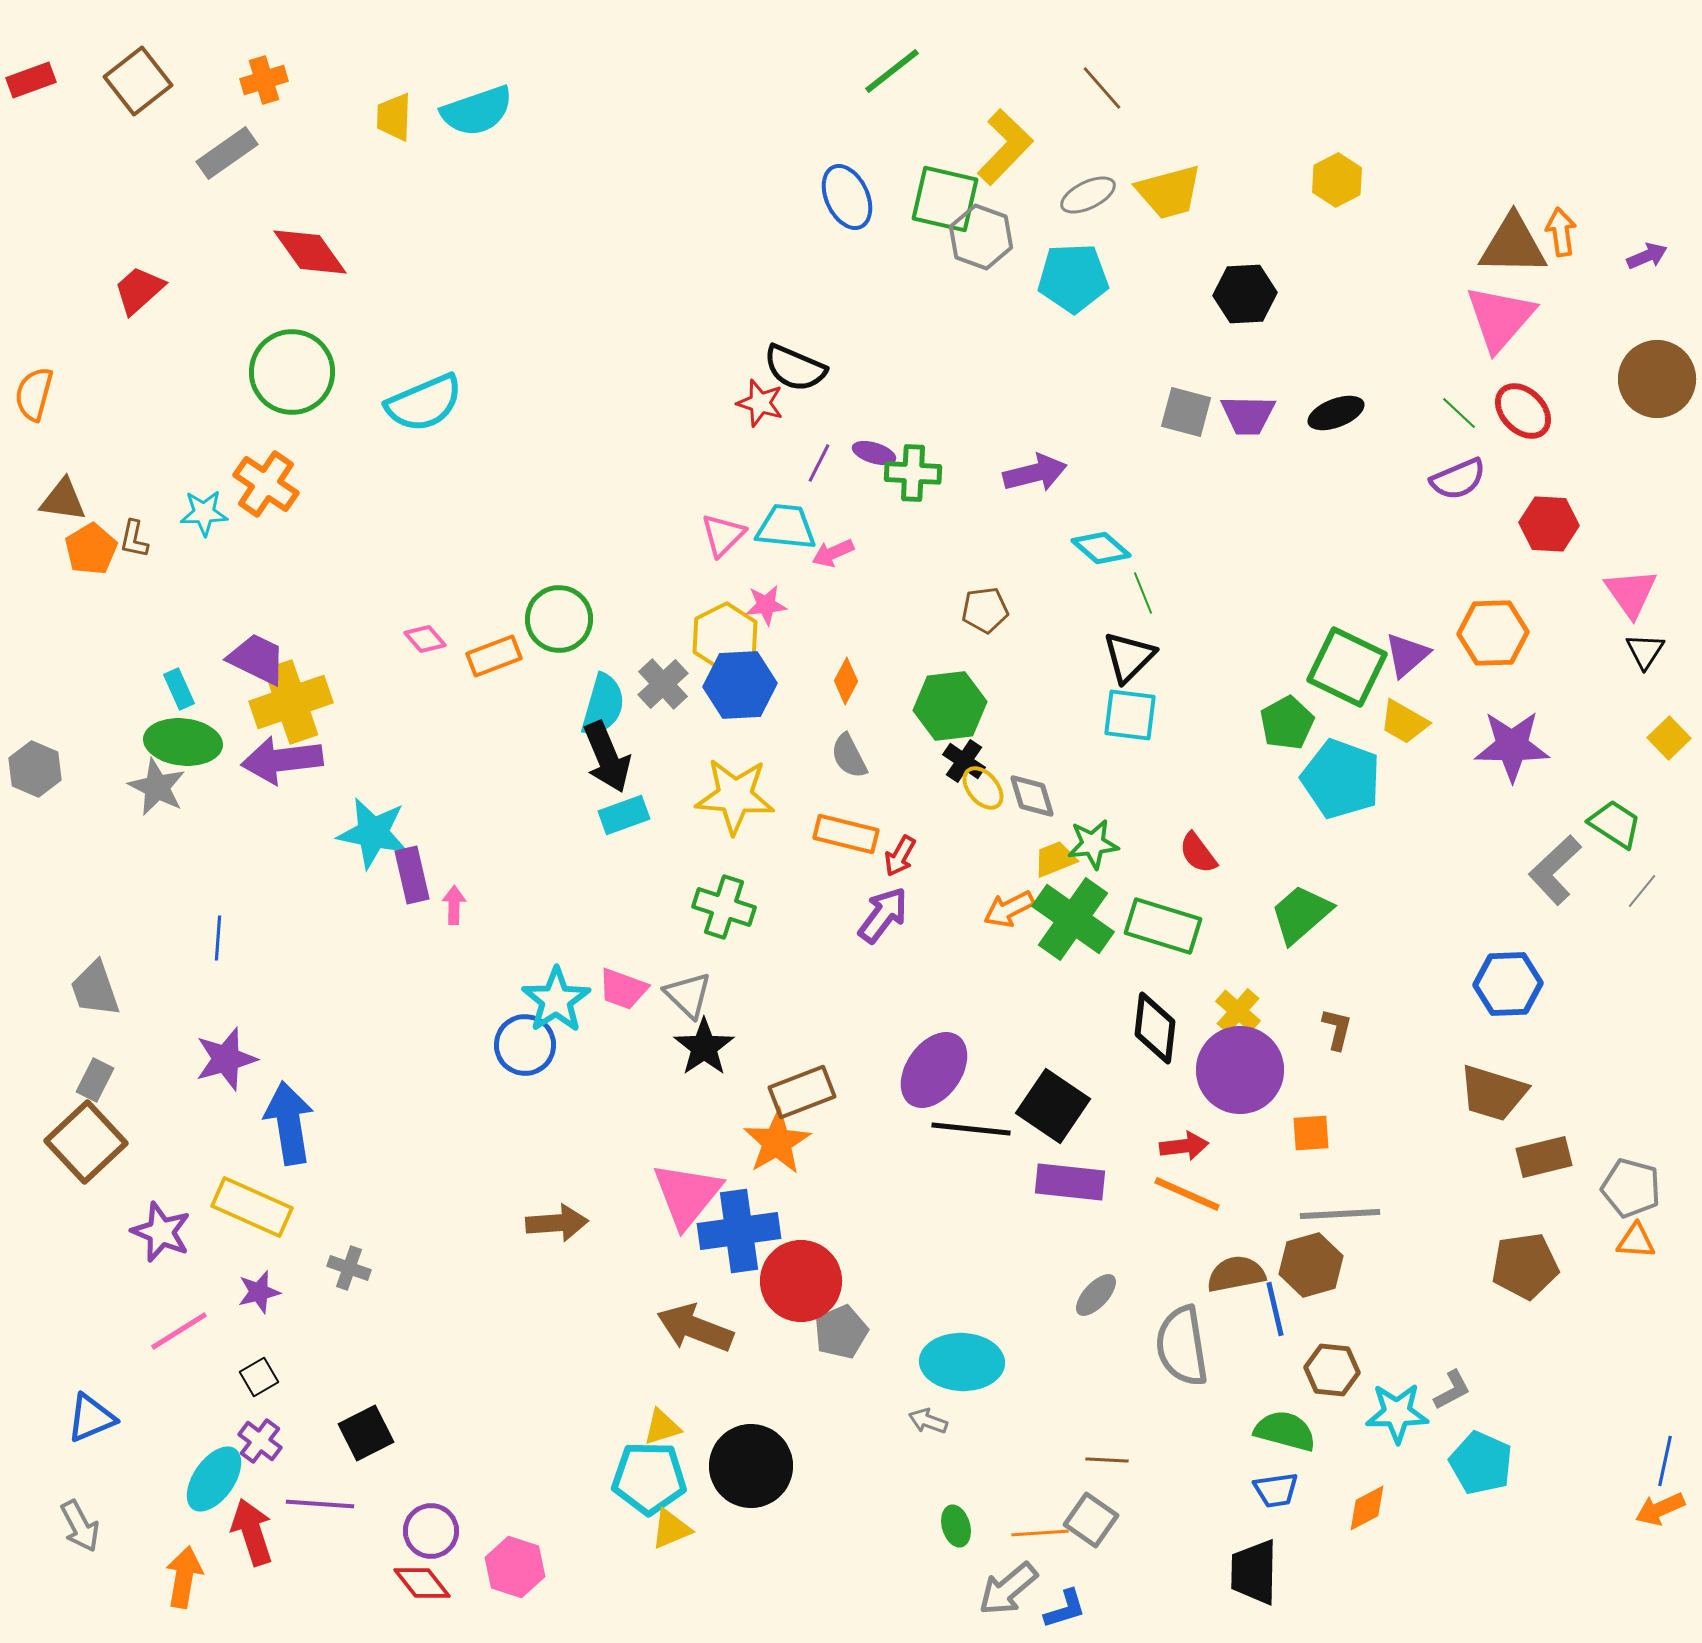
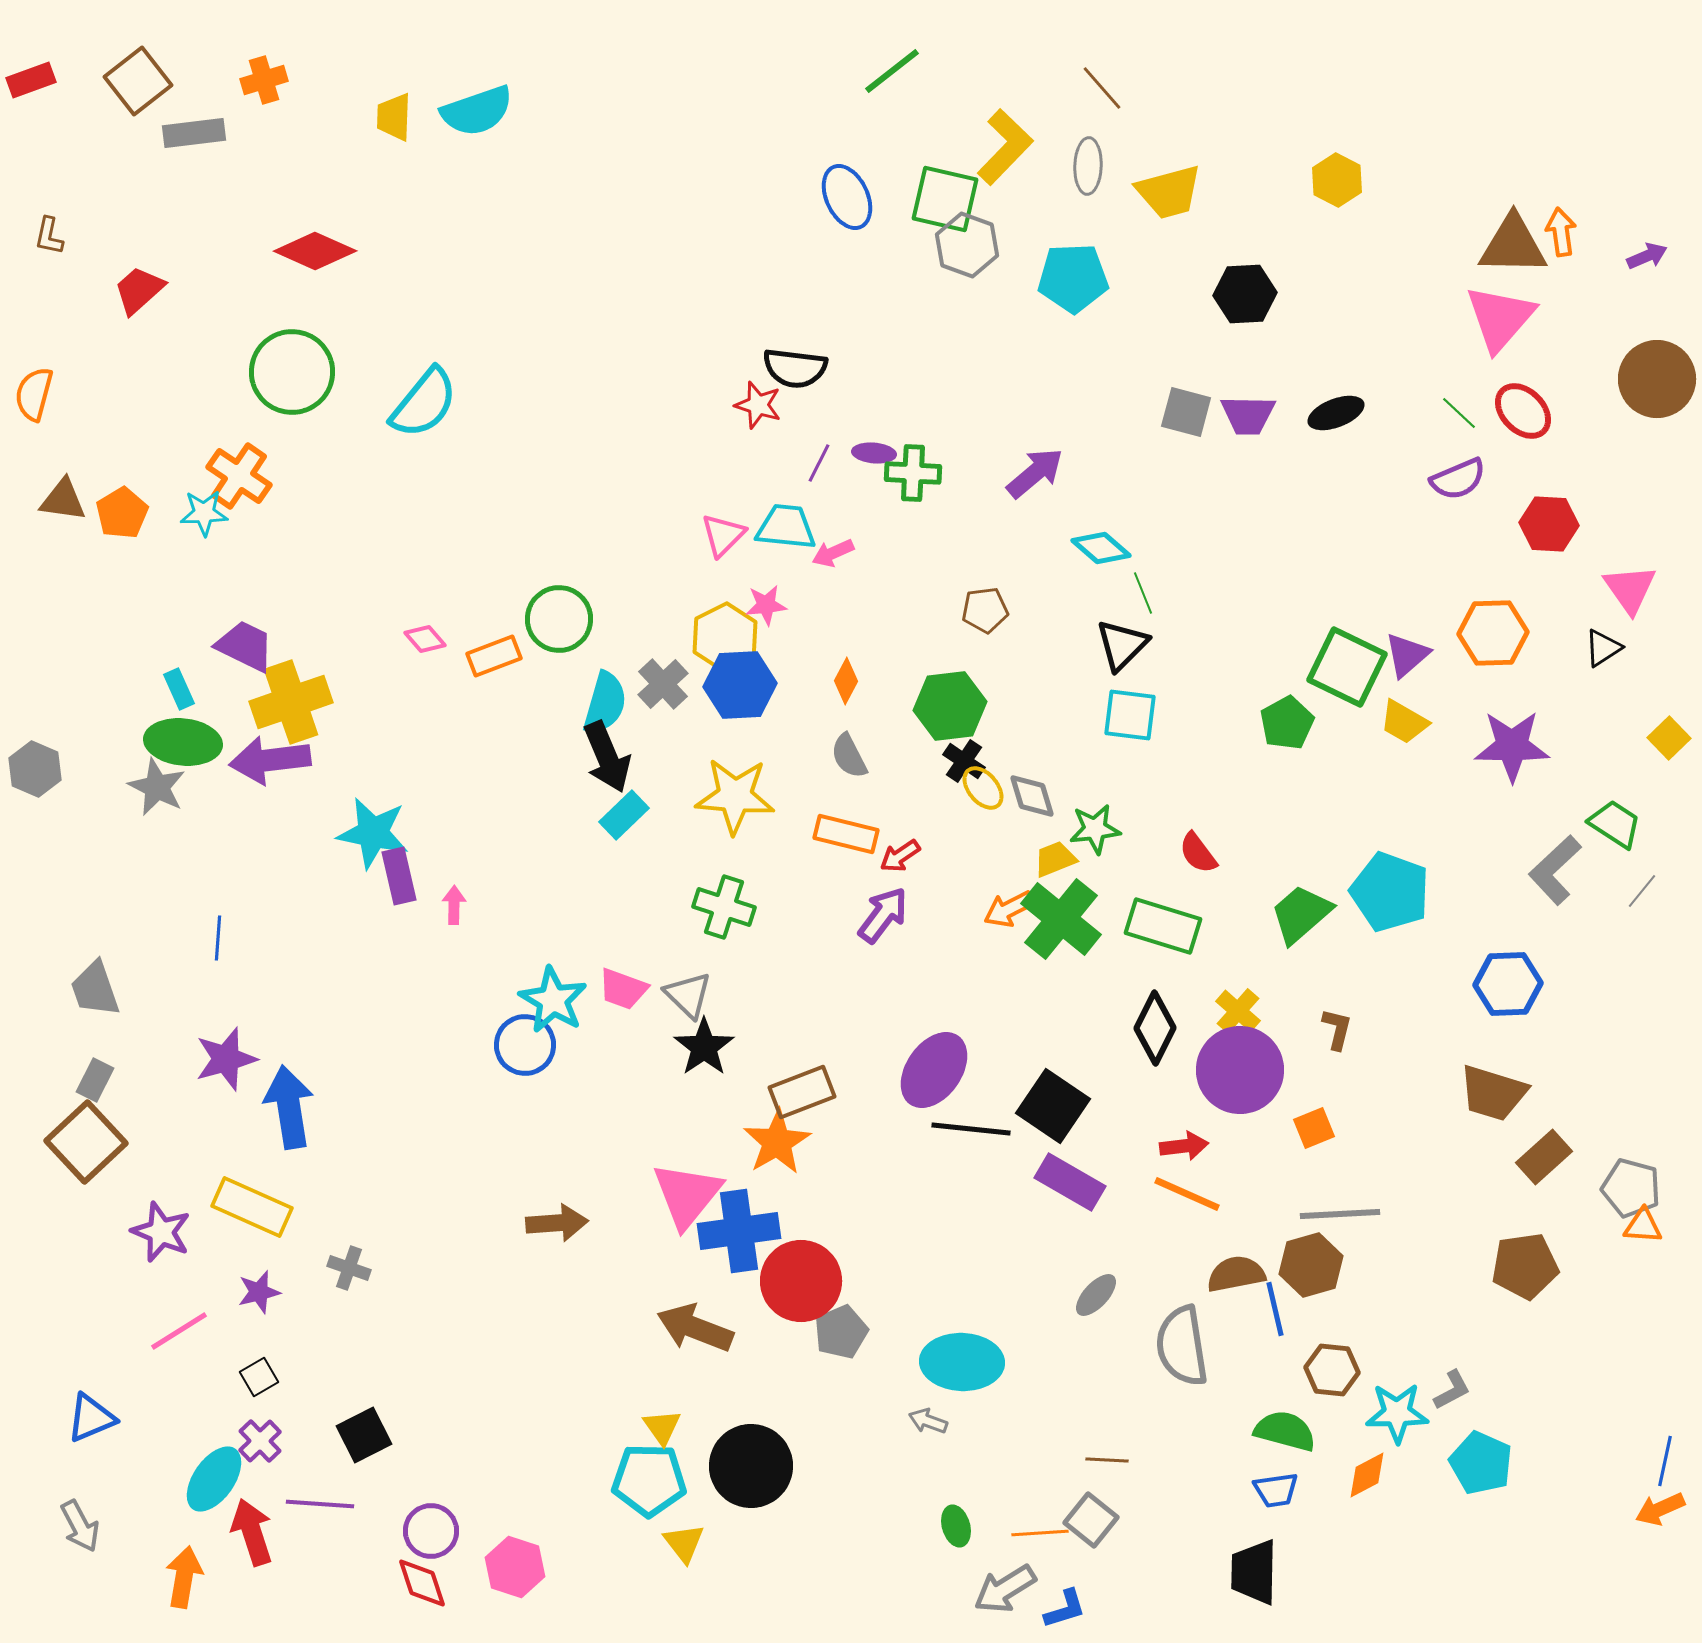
gray rectangle at (227, 153): moved 33 px left, 20 px up; rotated 28 degrees clockwise
yellow hexagon at (1337, 180): rotated 6 degrees counterclockwise
gray ellipse at (1088, 195): moved 29 px up; rotated 62 degrees counterclockwise
gray hexagon at (981, 237): moved 14 px left, 8 px down
red diamond at (310, 252): moved 5 px right, 1 px up; rotated 30 degrees counterclockwise
black semicircle at (795, 368): rotated 16 degrees counterclockwise
cyan semicircle at (424, 403): rotated 28 degrees counterclockwise
red star at (760, 403): moved 2 px left, 2 px down
purple ellipse at (874, 453): rotated 12 degrees counterclockwise
purple arrow at (1035, 473): rotated 26 degrees counterclockwise
orange cross at (266, 484): moved 27 px left, 8 px up
brown L-shape at (134, 539): moved 85 px left, 303 px up
orange pentagon at (91, 549): moved 31 px right, 36 px up
pink triangle at (1631, 593): moved 1 px left, 4 px up
black triangle at (1645, 651): moved 42 px left, 3 px up; rotated 24 degrees clockwise
black triangle at (1129, 657): moved 7 px left, 12 px up
purple trapezoid at (257, 659): moved 12 px left, 13 px up
cyan semicircle at (603, 705): moved 2 px right, 2 px up
purple arrow at (282, 760): moved 12 px left
cyan pentagon at (1341, 779): moved 49 px right, 113 px down
cyan rectangle at (624, 815): rotated 24 degrees counterclockwise
green star at (1093, 844): moved 2 px right, 15 px up
red arrow at (900, 856): rotated 27 degrees clockwise
purple rectangle at (412, 875): moved 13 px left, 1 px down
green cross at (1073, 919): moved 12 px left; rotated 4 degrees clockwise
cyan star at (556, 1000): moved 3 px left; rotated 8 degrees counterclockwise
black diamond at (1155, 1028): rotated 20 degrees clockwise
blue arrow at (289, 1123): moved 16 px up
orange square at (1311, 1133): moved 3 px right, 5 px up; rotated 18 degrees counterclockwise
brown rectangle at (1544, 1157): rotated 28 degrees counterclockwise
purple rectangle at (1070, 1182): rotated 24 degrees clockwise
orange triangle at (1636, 1241): moved 7 px right, 15 px up
yellow triangle at (662, 1427): rotated 48 degrees counterclockwise
black square at (366, 1433): moved 2 px left, 2 px down
purple cross at (260, 1441): rotated 9 degrees clockwise
cyan pentagon at (649, 1478): moved 2 px down
orange diamond at (1367, 1508): moved 33 px up
gray square at (1091, 1520): rotated 4 degrees clockwise
yellow triangle at (671, 1529): moved 13 px right, 14 px down; rotated 45 degrees counterclockwise
red diamond at (422, 1583): rotated 20 degrees clockwise
gray arrow at (1008, 1589): moved 3 px left; rotated 8 degrees clockwise
